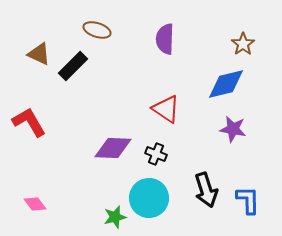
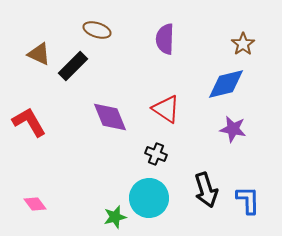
purple diamond: moved 3 px left, 31 px up; rotated 66 degrees clockwise
